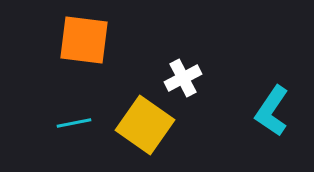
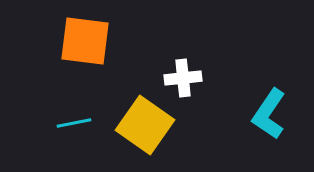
orange square: moved 1 px right, 1 px down
white cross: rotated 21 degrees clockwise
cyan L-shape: moved 3 px left, 3 px down
